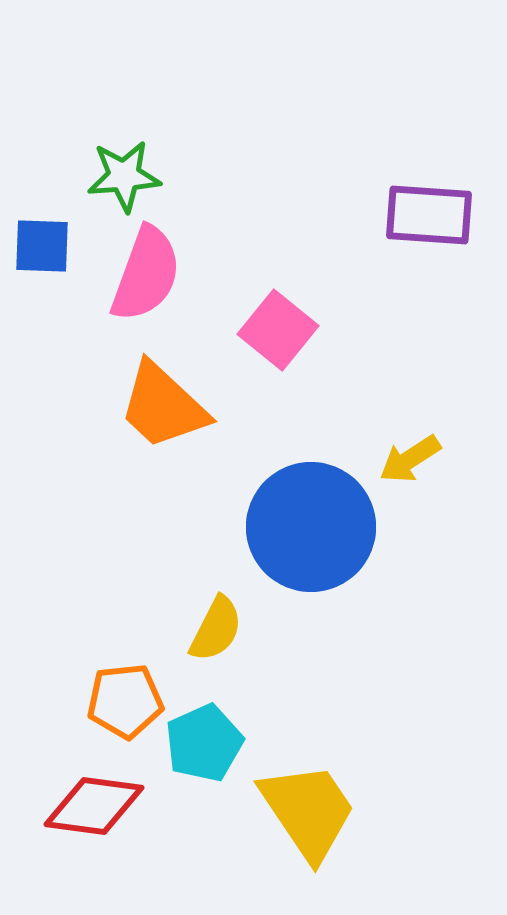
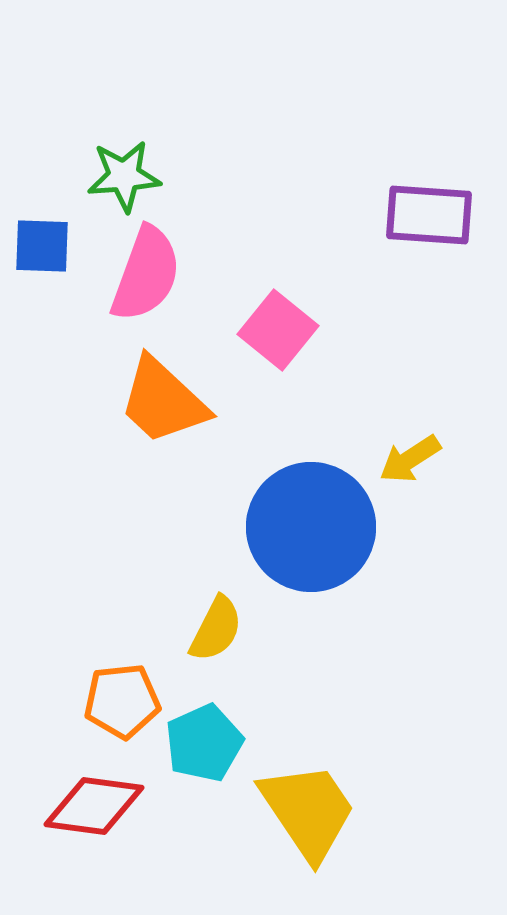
orange trapezoid: moved 5 px up
orange pentagon: moved 3 px left
